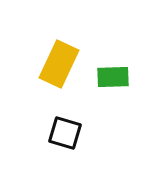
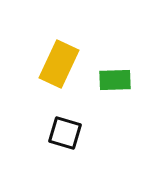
green rectangle: moved 2 px right, 3 px down
